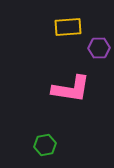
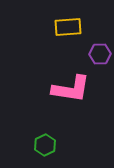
purple hexagon: moved 1 px right, 6 px down
green hexagon: rotated 15 degrees counterclockwise
